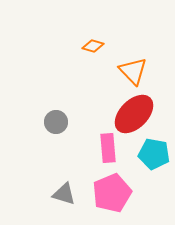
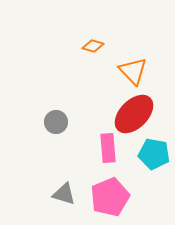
pink pentagon: moved 2 px left, 4 px down
